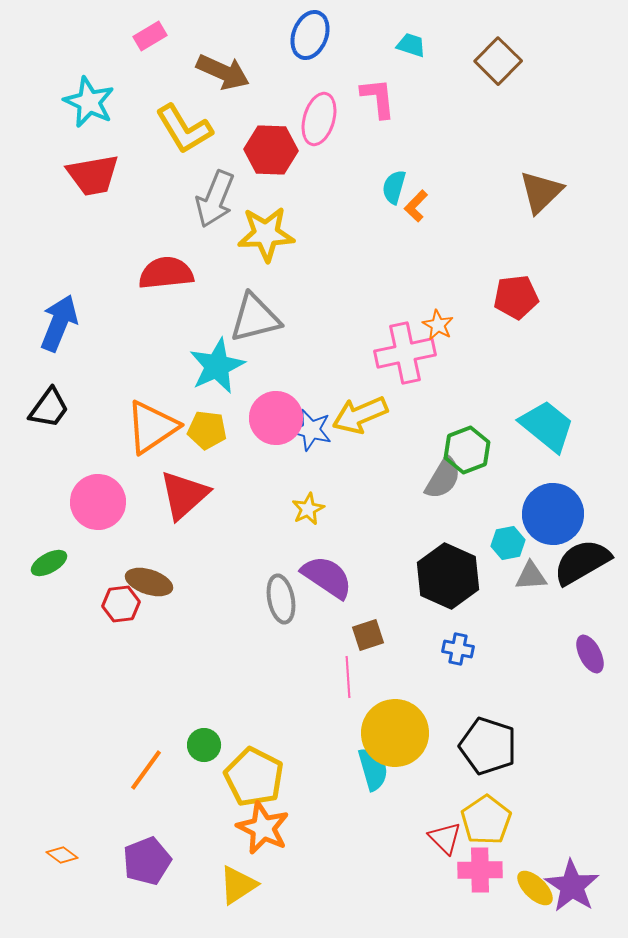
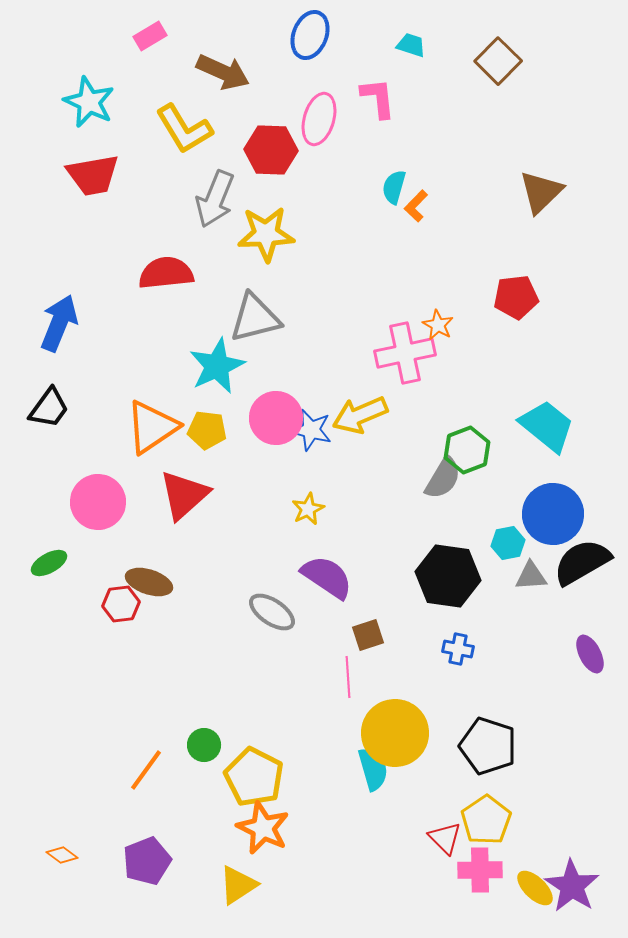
black hexagon at (448, 576): rotated 16 degrees counterclockwise
gray ellipse at (281, 599): moved 9 px left, 13 px down; rotated 45 degrees counterclockwise
